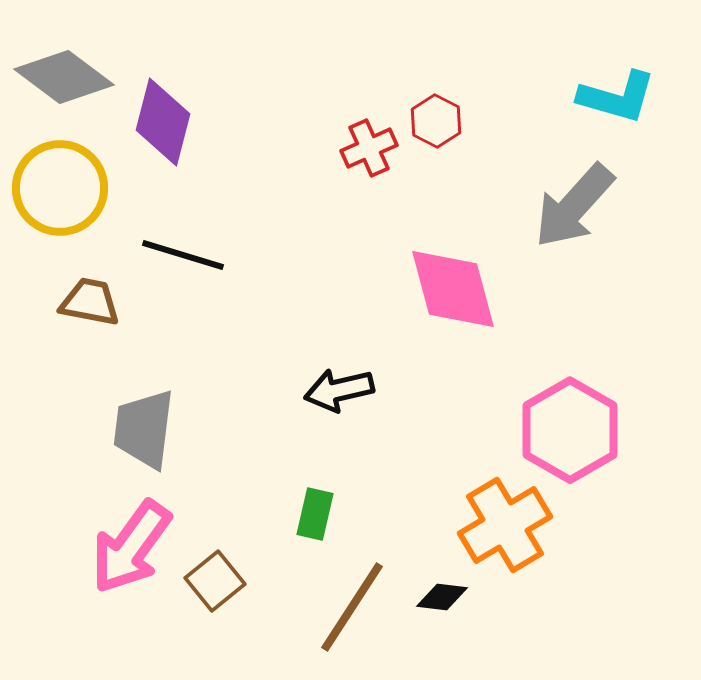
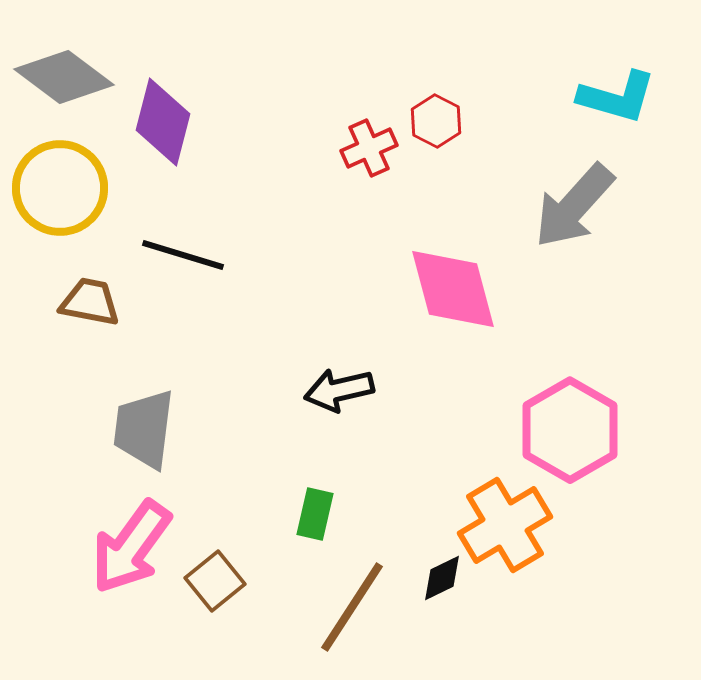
black diamond: moved 19 px up; rotated 33 degrees counterclockwise
